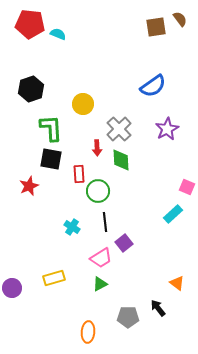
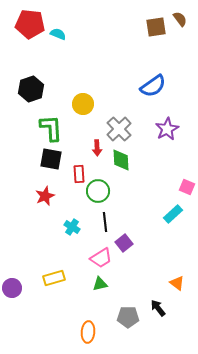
red star: moved 16 px right, 10 px down
green triangle: rotated 14 degrees clockwise
